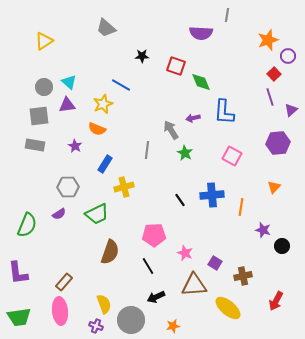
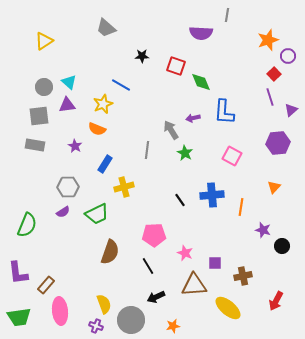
purple semicircle at (59, 214): moved 4 px right, 2 px up
purple square at (215, 263): rotated 32 degrees counterclockwise
brown rectangle at (64, 282): moved 18 px left, 3 px down
